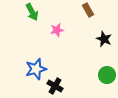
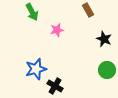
green circle: moved 5 px up
